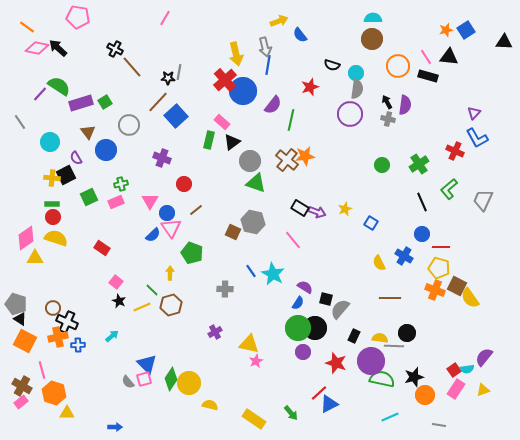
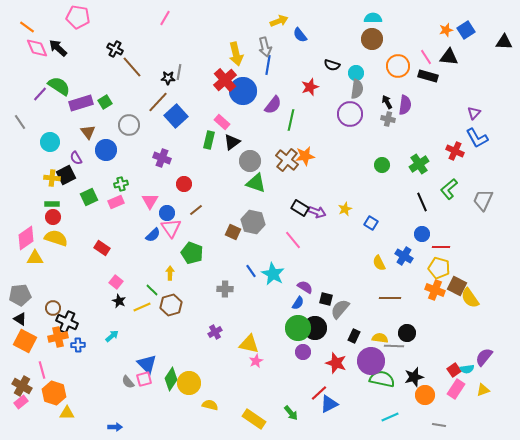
pink diamond at (37, 48): rotated 55 degrees clockwise
gray pentagon at (16, 304): moved 4 px right, 9 px up; rotated 25 degrees counterclockwise
